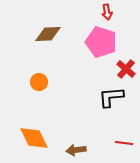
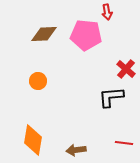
brown diamond: moved 4 px left
pink pentagon: moved 15 px left, 7 px up; rotated 12 degrees counterclockwise
orange circle: moved 1 px left, 1 px up
orange diamond: moved 1 px left, 2 px down; rotated 36 degrees clockwise
